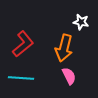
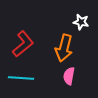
pink semicircle: rotated 144 degrees counterclockwise
